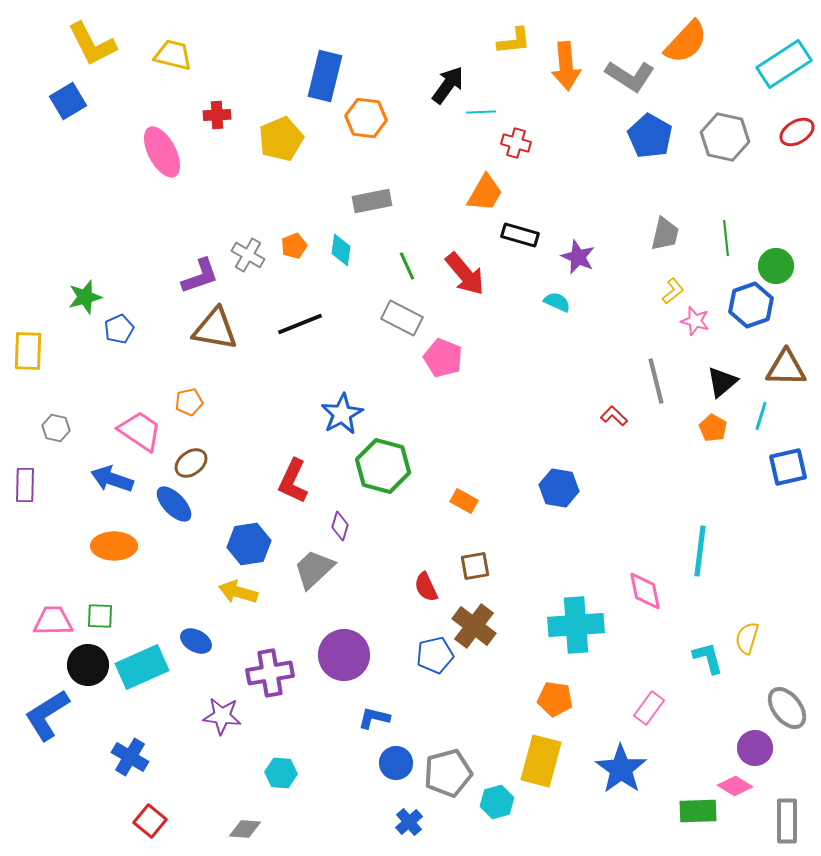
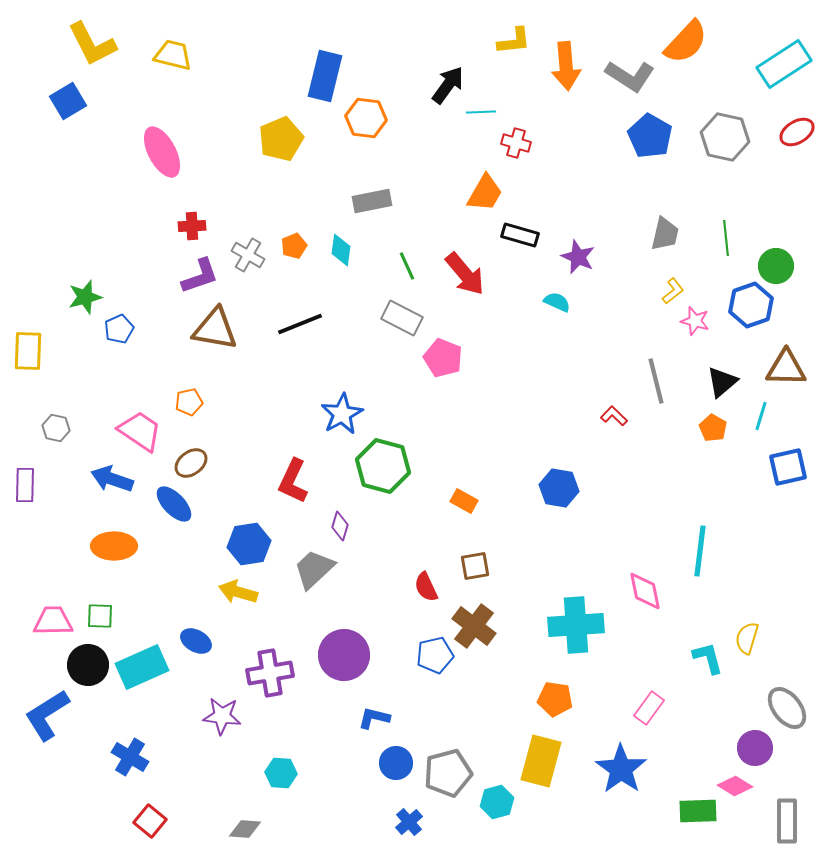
red cross at (217, 115): moved 25 px left, 111 px down
